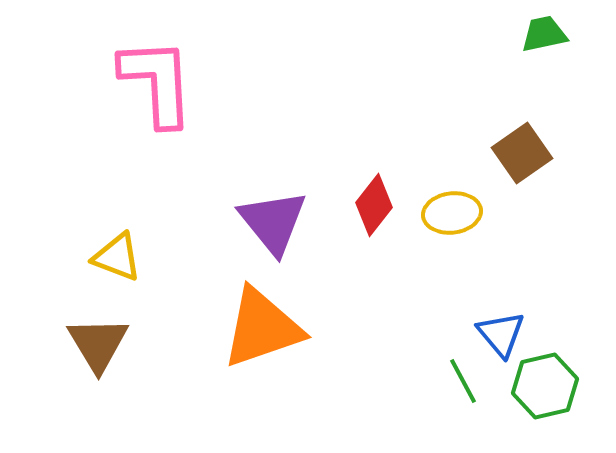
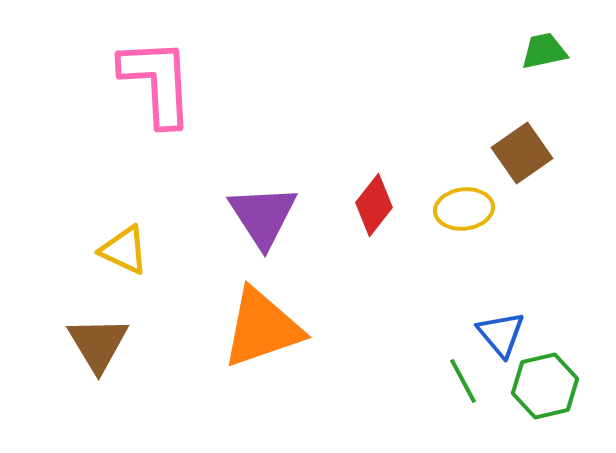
green trapezoid: moved 17 px down
yellow ellipse: moved 12 px right, 4 px up
purple triangle: moved 10 px left, 6 px up; rotated 6 degrees clockwise
yellow triangle: moved 7 px right, 7 px up; rotated 4 degrees clockwise
